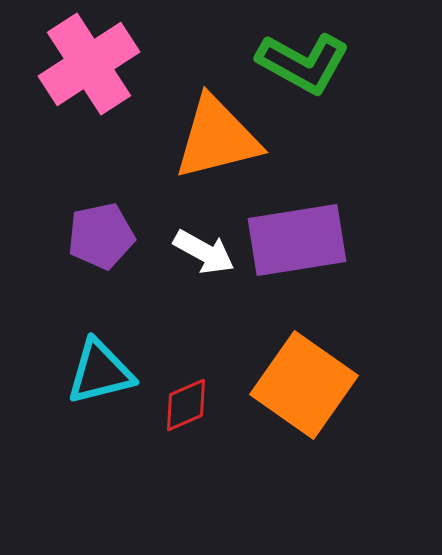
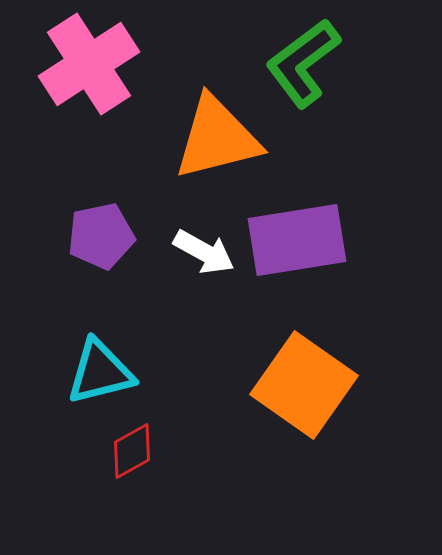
green L-shape: rotated 114 degrees clockwise
red diamond: moved 54 px left, 46 px down; rotated 6 degrees counterclockwise
